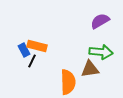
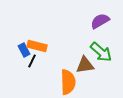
green arrow: rotated 35 degrees clockwise
brown triangle: moved 5 px left, 4 px up
